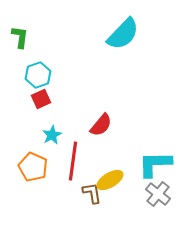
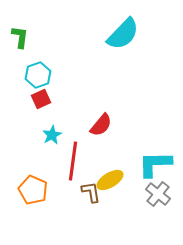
orange pentagon: moved 23 px down
brown L-shape: moved 1 px left, 1 px up
